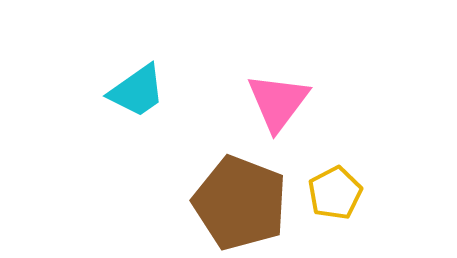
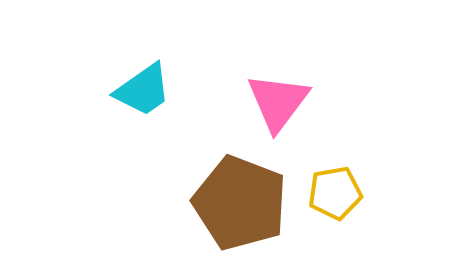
cyan trapezoid: moved 6 px right, 1 px up
yellow pentagon: rotated 18 degrees clockwise
